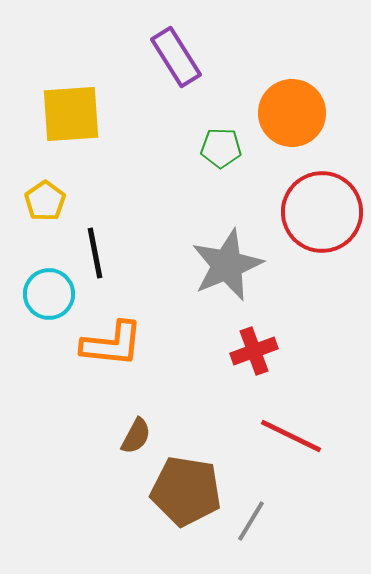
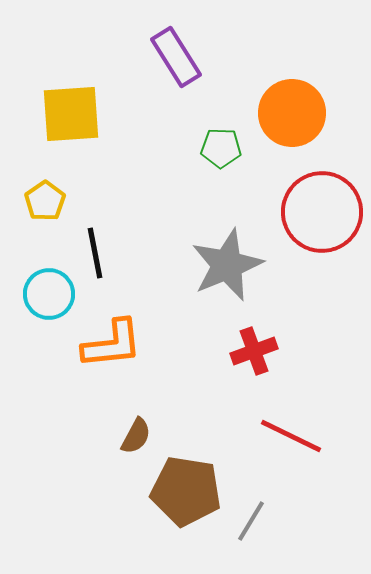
orange L-shape: rotated 12 degrees counterclockwise
